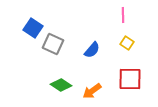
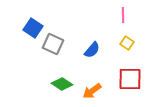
green diamond: moved 1 px right, 1 px up
